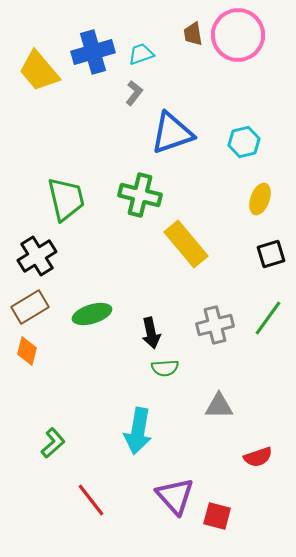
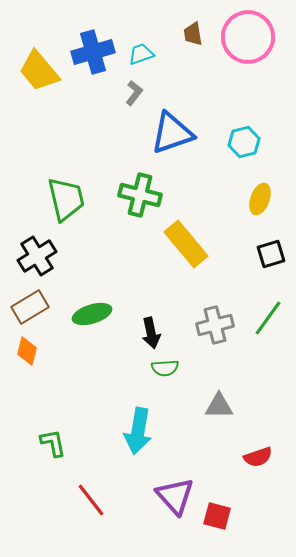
pink circle: moved 10 px right, 2 px down
green L-shape: rotated 60 degrees counterclockwise
